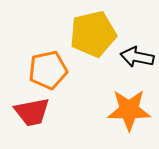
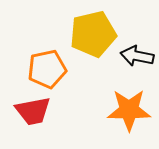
black arrow: moved 1 px up
orange pentagon: moved 1 px left, 1 px up
red trapezoid: moved 1 px right, 1 px up
